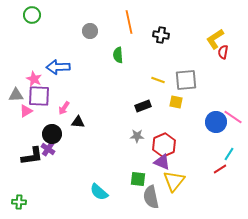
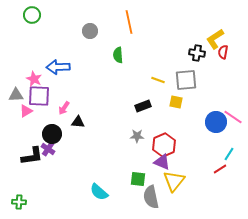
black cross: moved 36 px right, 18 px down
